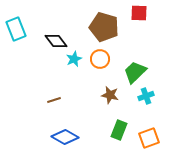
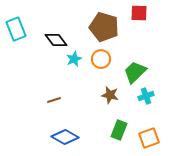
black diamond: moved 1 px up
orange circle: moved 1 px right
